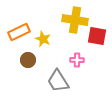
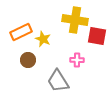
orange rectangle: moved 2 px right
